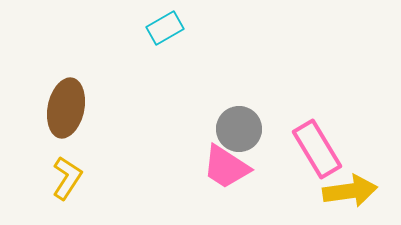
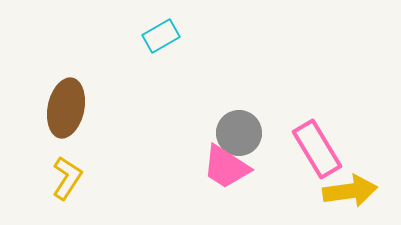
cyan rectangle: moved 4 px left, 8 px down
gray circle: moved 4 px down
